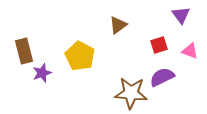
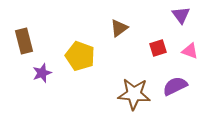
brown triangle: moved 1 px right, 3 px down
red square: moved 1 px left, 3 px down
brown rectangle: moved 10 px up
yellow pentagon: rotated 8 degrees counterclockwise
purple semicircle: moved 13 px right, 9 px down
brown star: moved 3 px right, 1 px down
